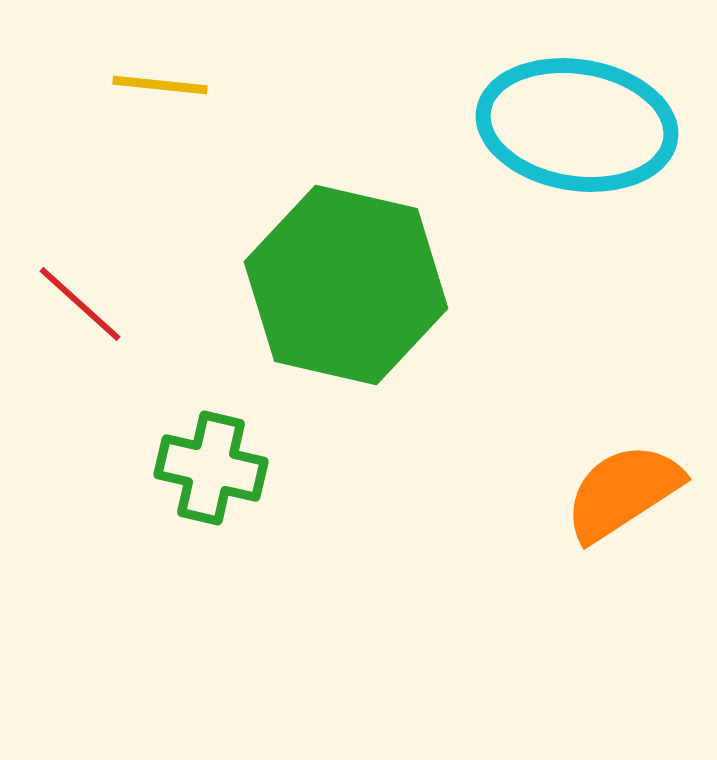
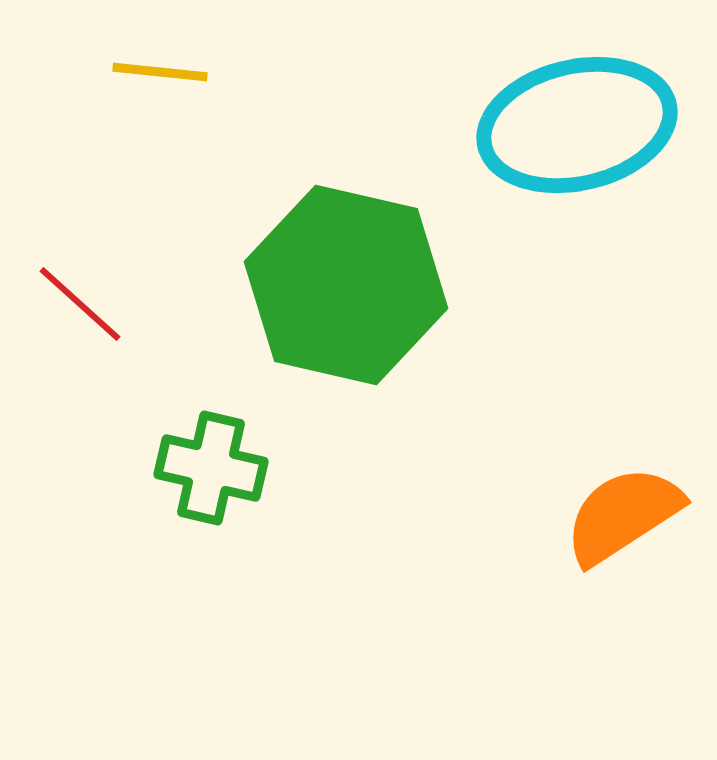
yellow line: moved 13 px up
cyan ellipse: rotated 22 degrees counterclockwise
orange semicircle: moved 23 px down
